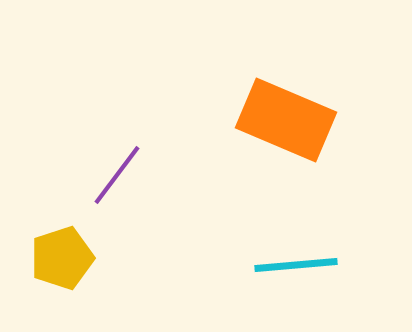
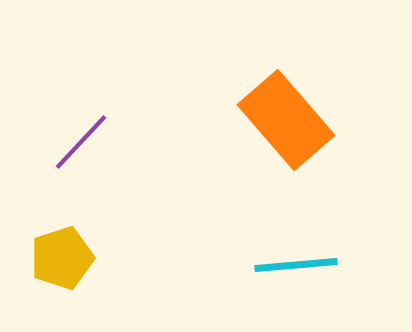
orange rectangle: rotated 26 degrees clockwise
purple line: moved 36 px left, 33 px up; rotated 6 degrees clockwise
